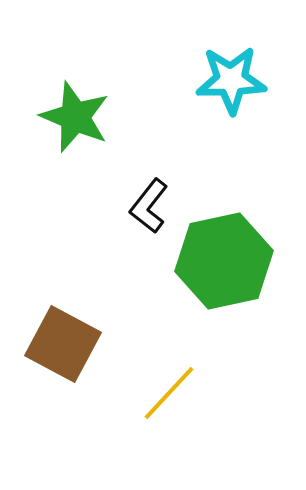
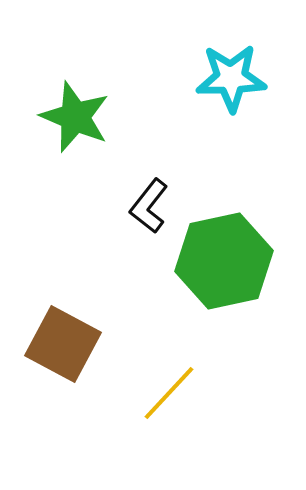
cyan star: moved 2 px up
